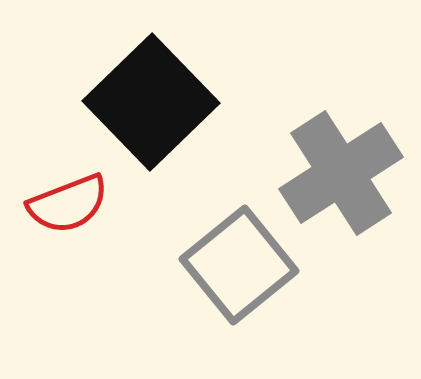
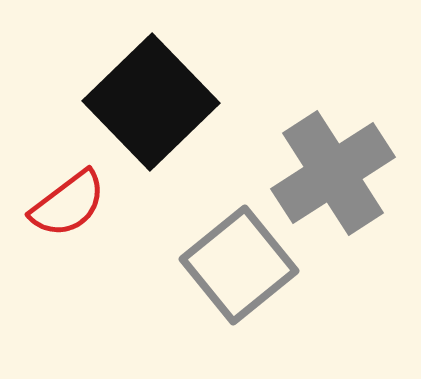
gray cross: moved 8 px left
red semicircle: rotated 16 degrees counterclockwise
